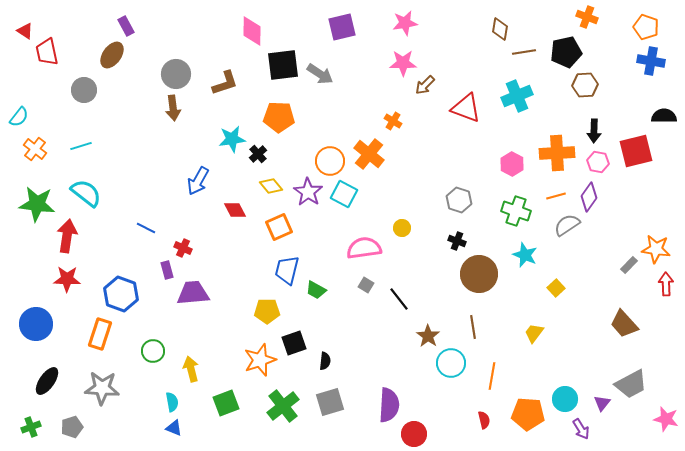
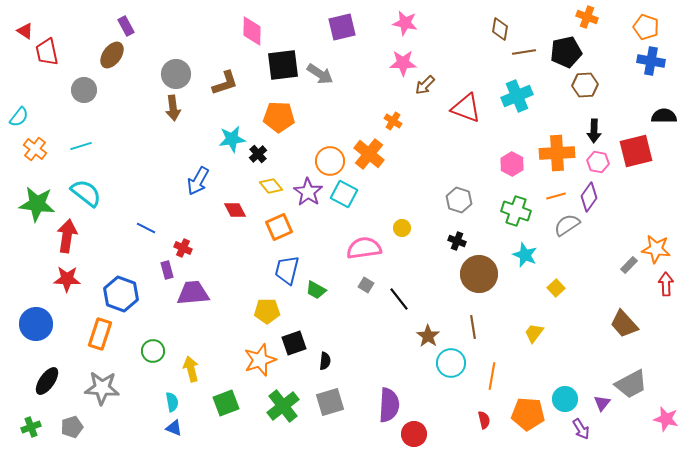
pink star at (405, 23): rotated 20 degrees clockwise
